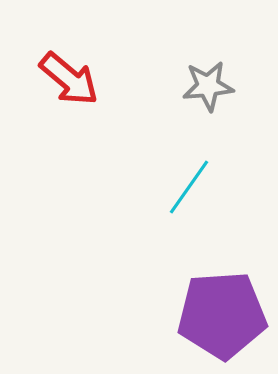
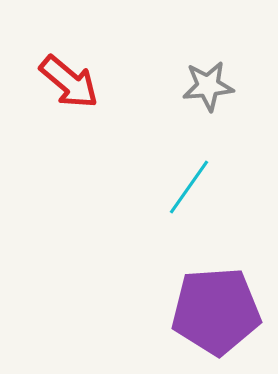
red arrow: moved 3 px down
purple pentagon: moved 6 px left, 4 px up
